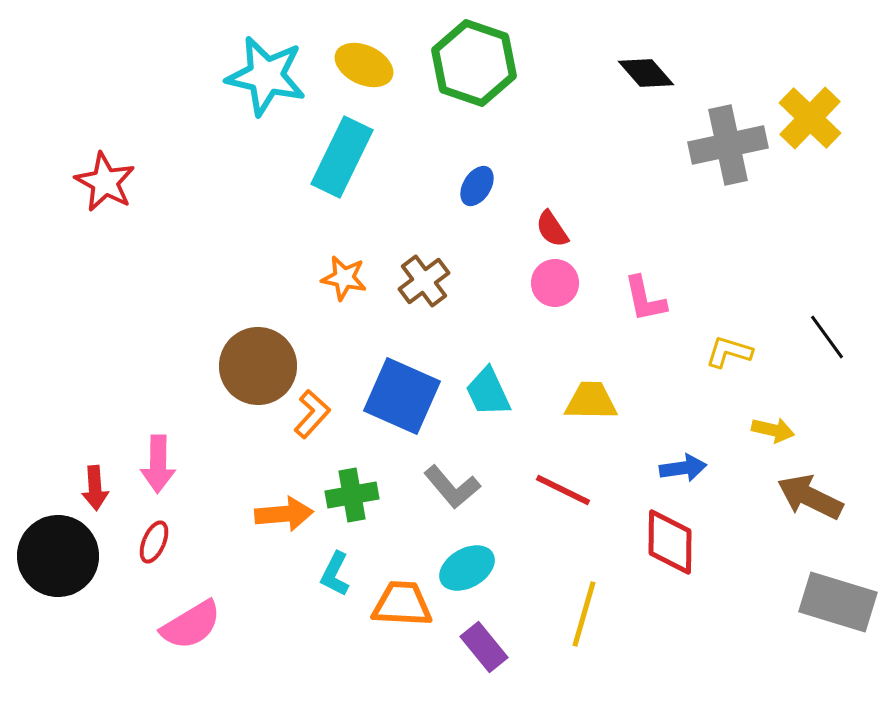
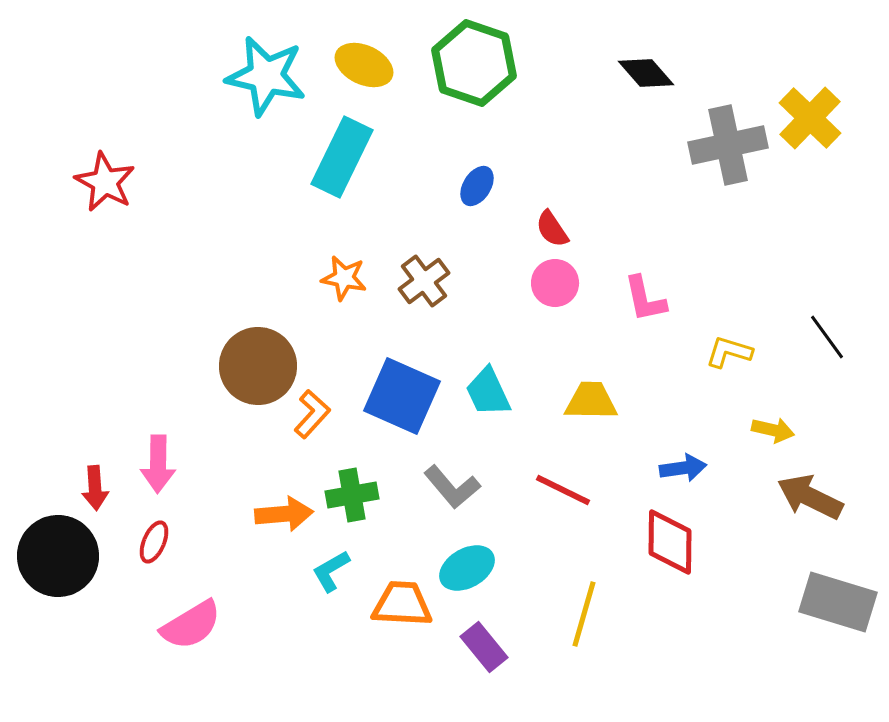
cyan L-shape: moved 4 px left, 3 px up; rotated 33 degrees clockwise
